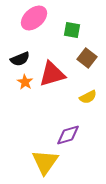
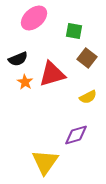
green square: moved 2 px right, 1 px down
black semicircle: moved 2 px left
purple diamond: moved 8 px right
